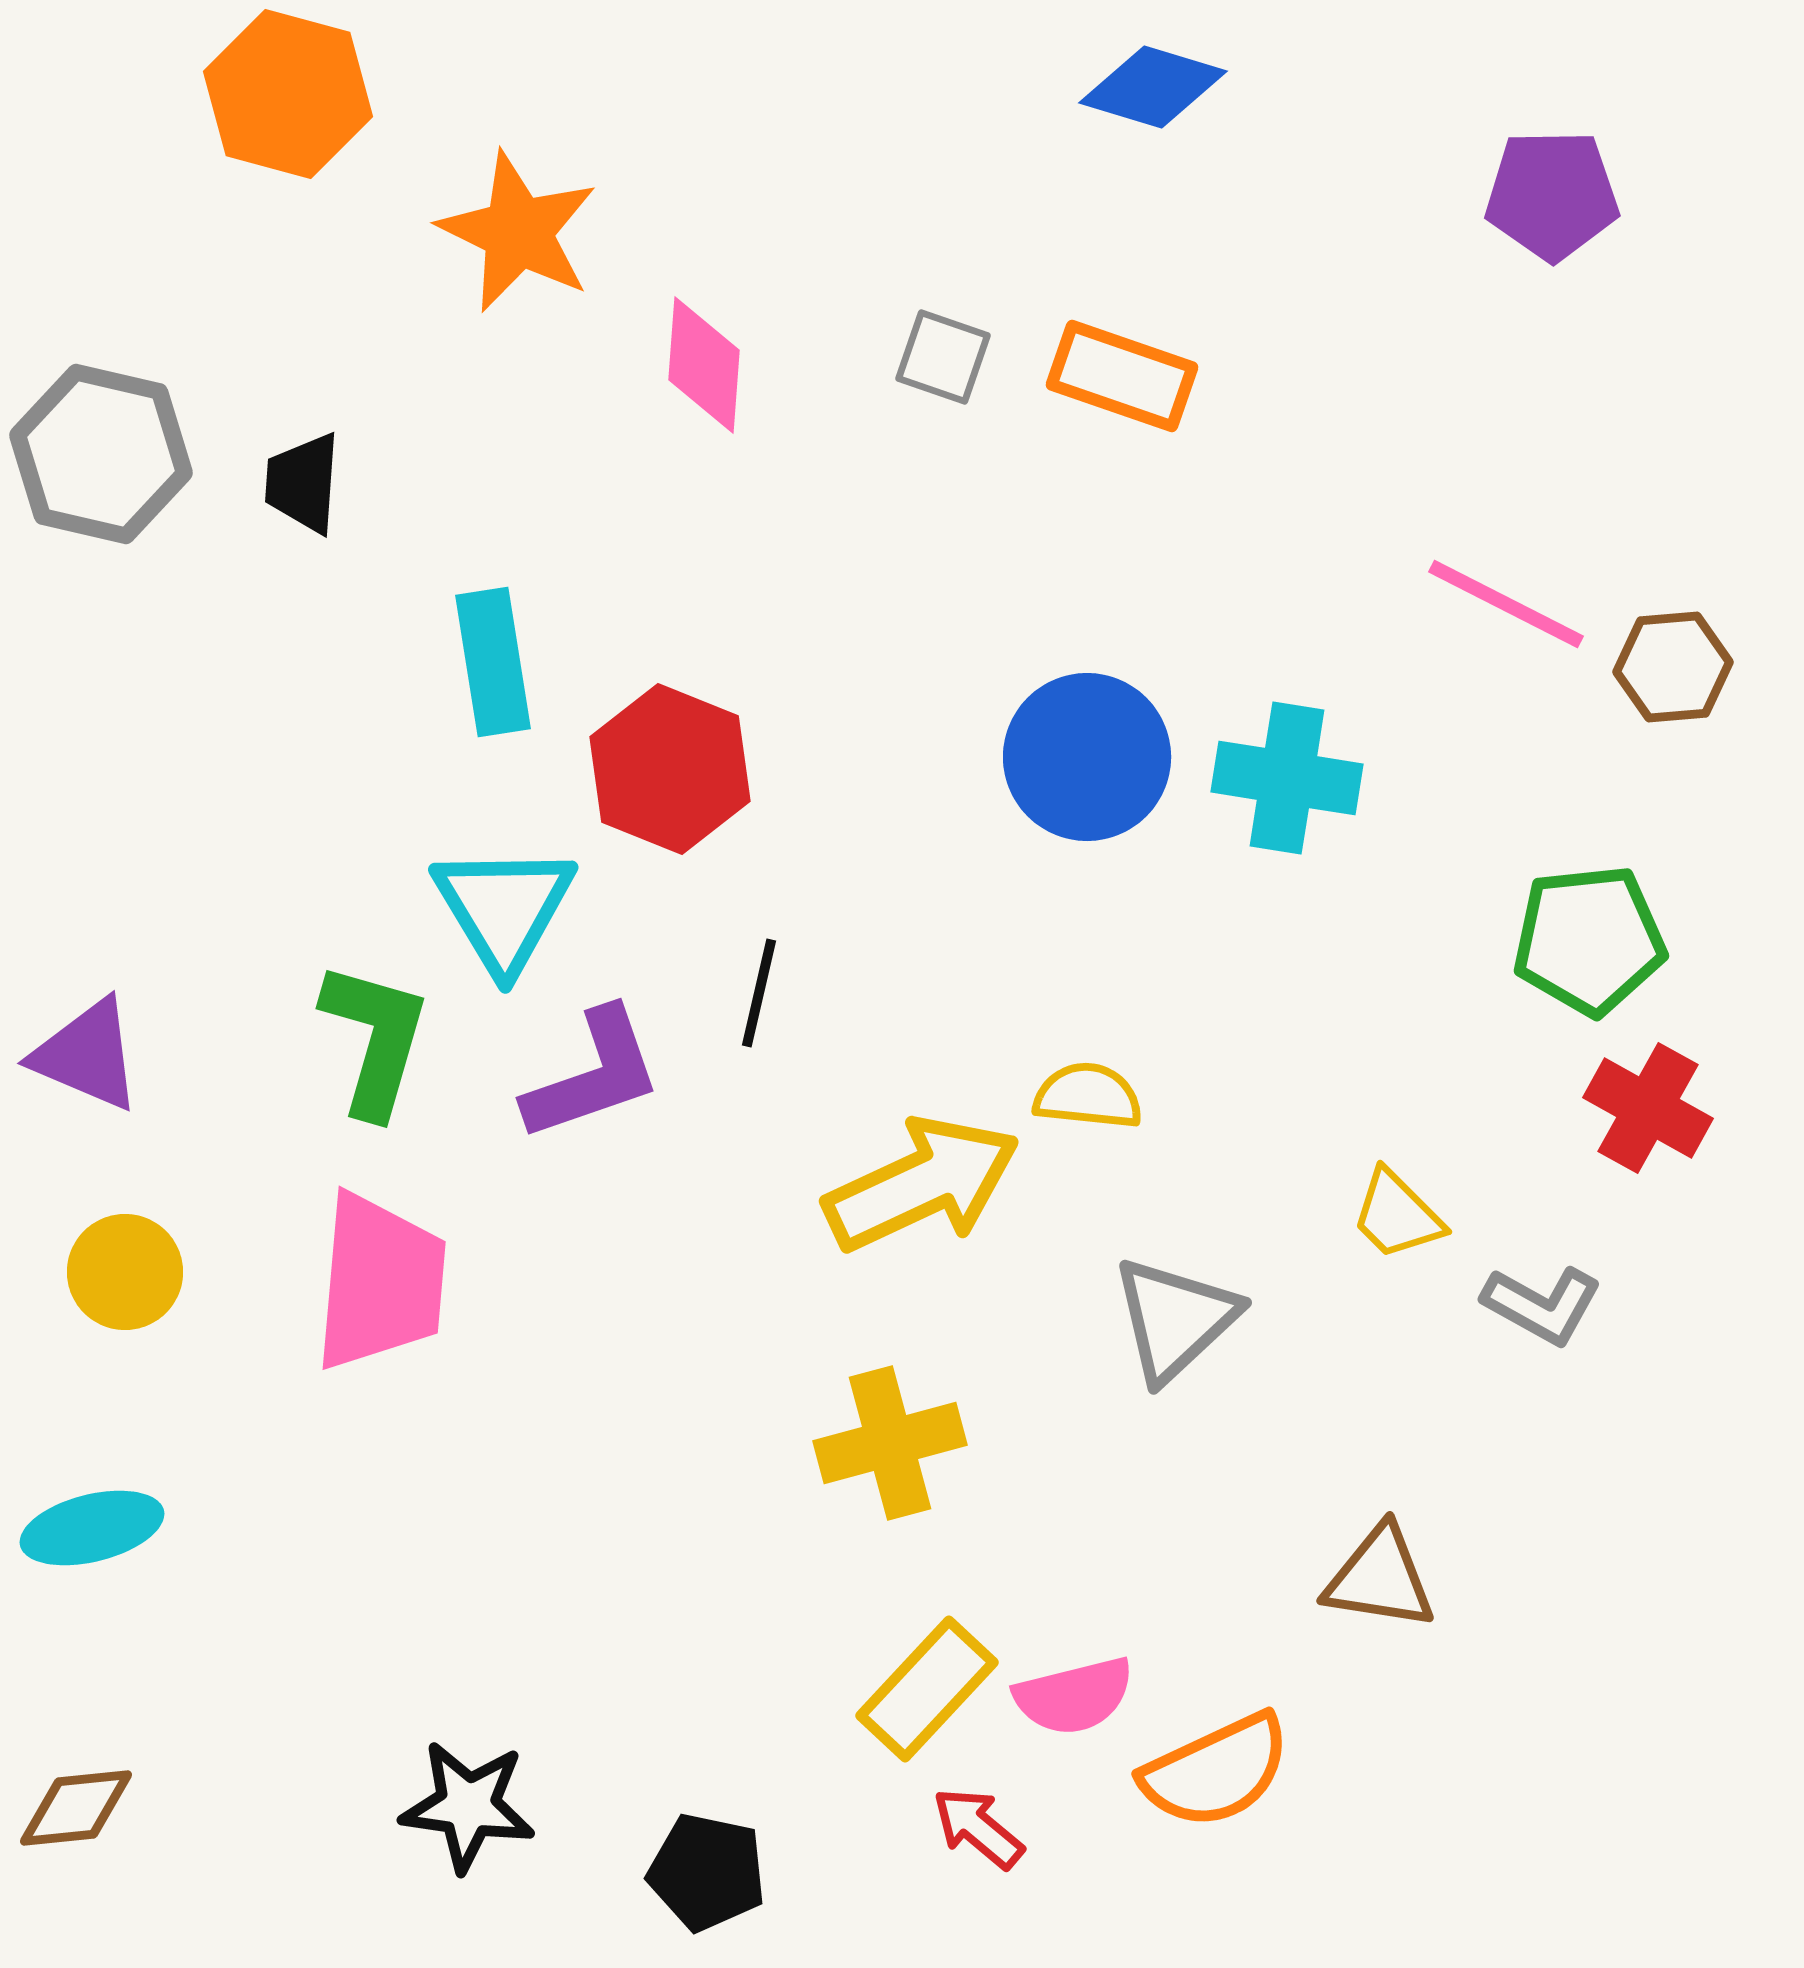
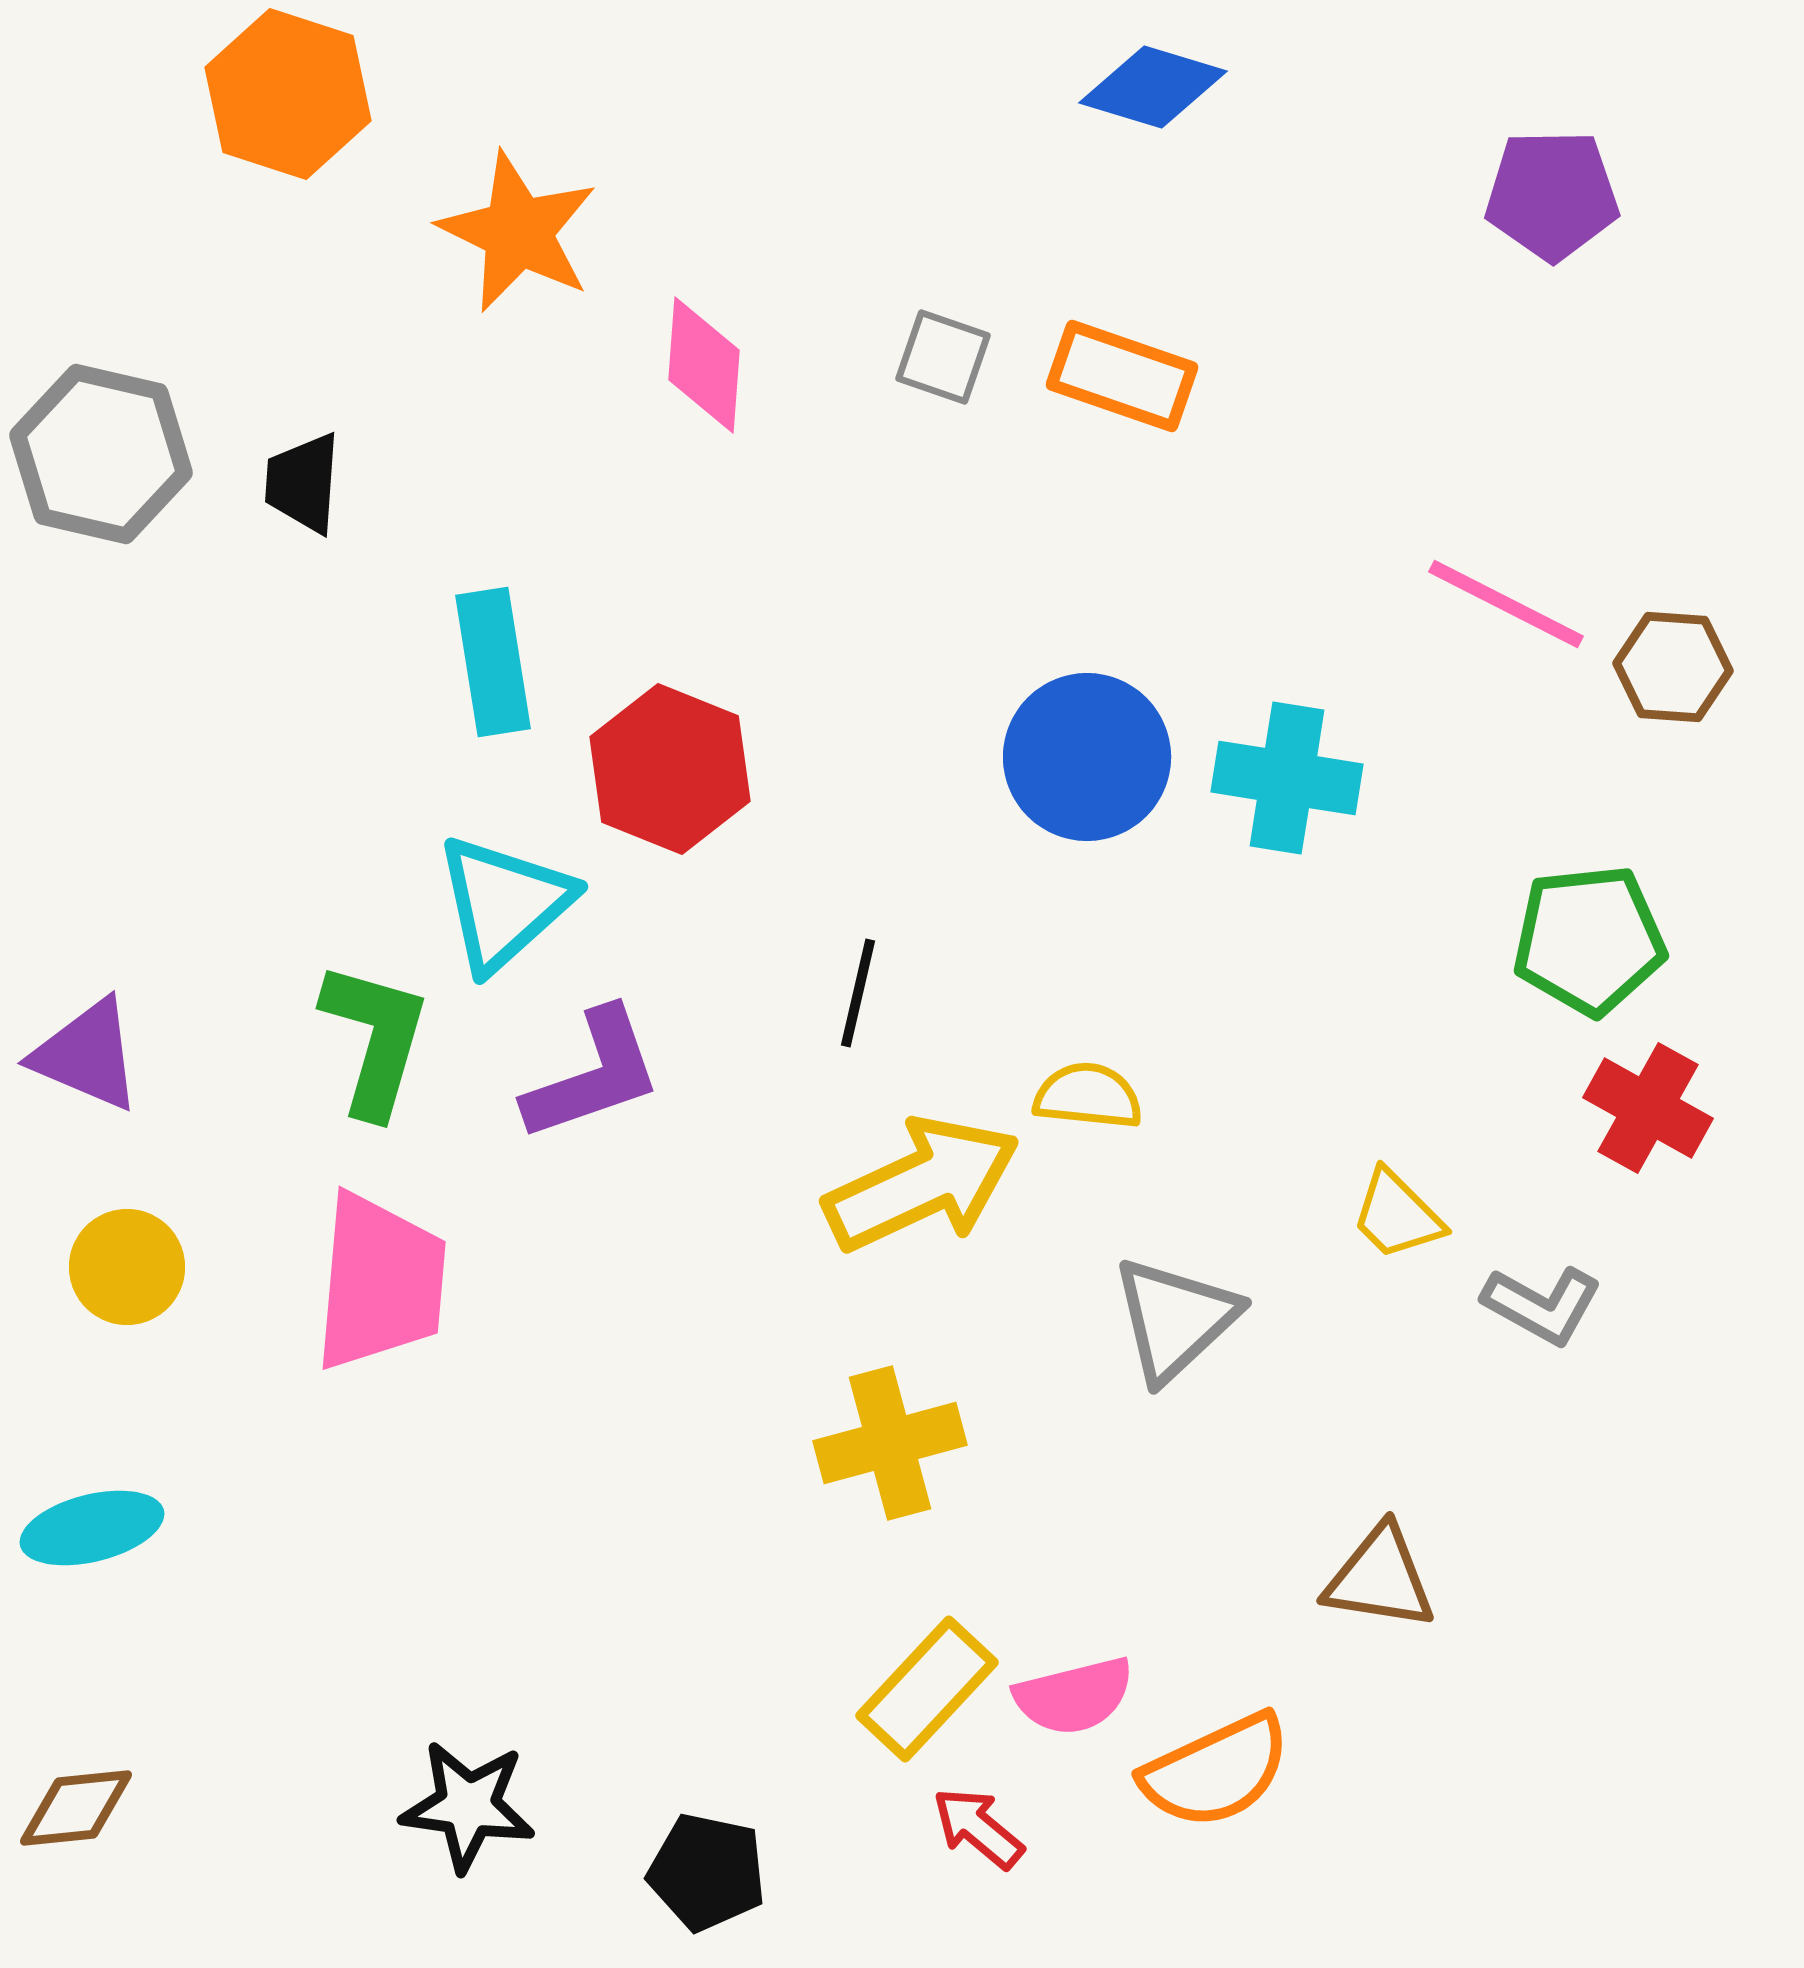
orange hexagon: rotated 3 degrees clockwise
brown hexagon: rotated 9 degrees clockwise
cyan triangle: moved 5 px up; rotated 19 degrees clockwise
black line: moved 99 px right
yellow circle: moved 2 px right, 5 px up
